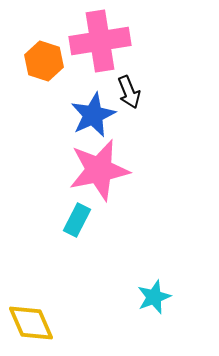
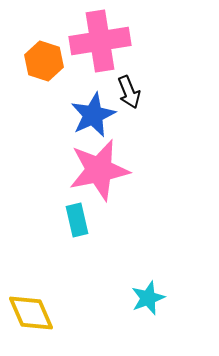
cyan rectangle: rotated 40 degrees counterclockwise
cyan star: moved 6 px left, 1 px down
yellow diamond: moved 10 px up
